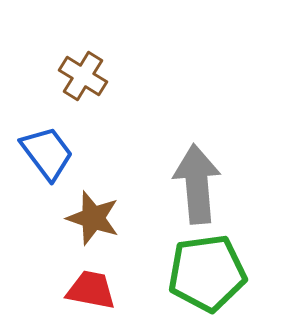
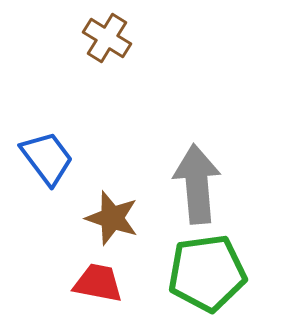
brown cross: moved 24 px right, 38 px up
blue trapezoid: moved 5 px down
brown star: moved 19 px right
red trapezoid: moved 7 px right, 7 px up
